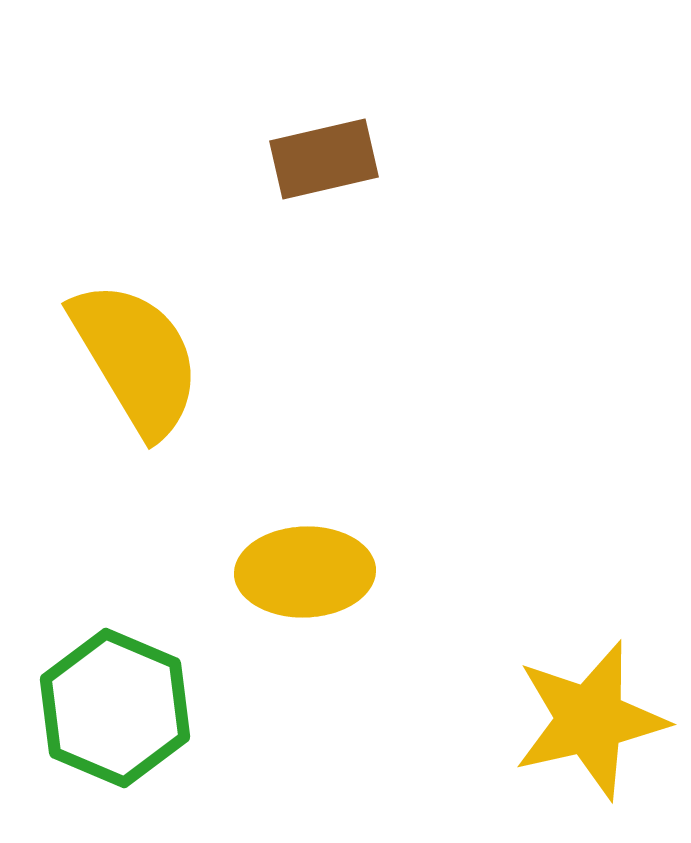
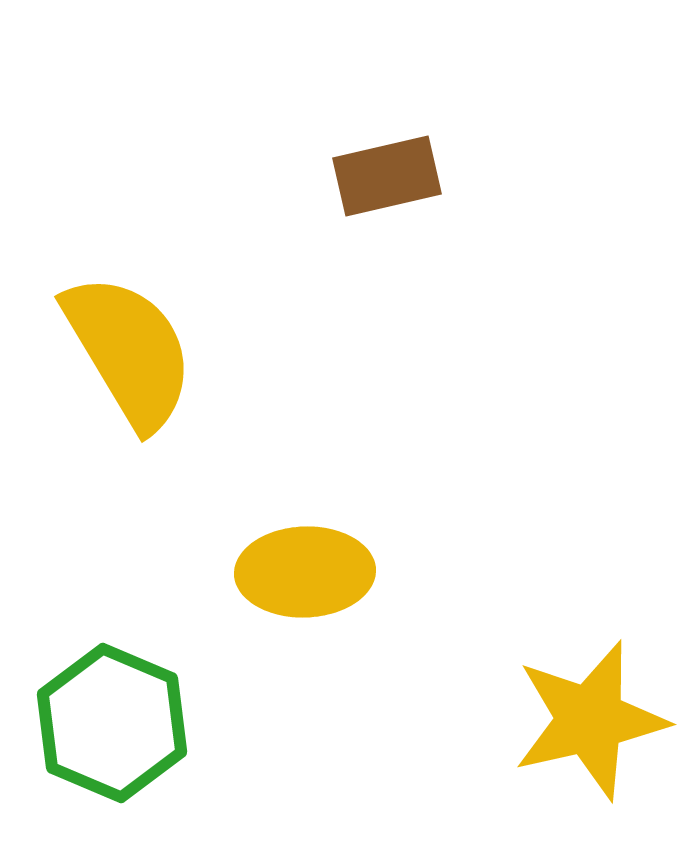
brown rectangle: moved 63 px right, 17 px down
yellow semicircle: moved 7 px left, 7 px up
green hexagon: moved 3 px left, 15 px down
